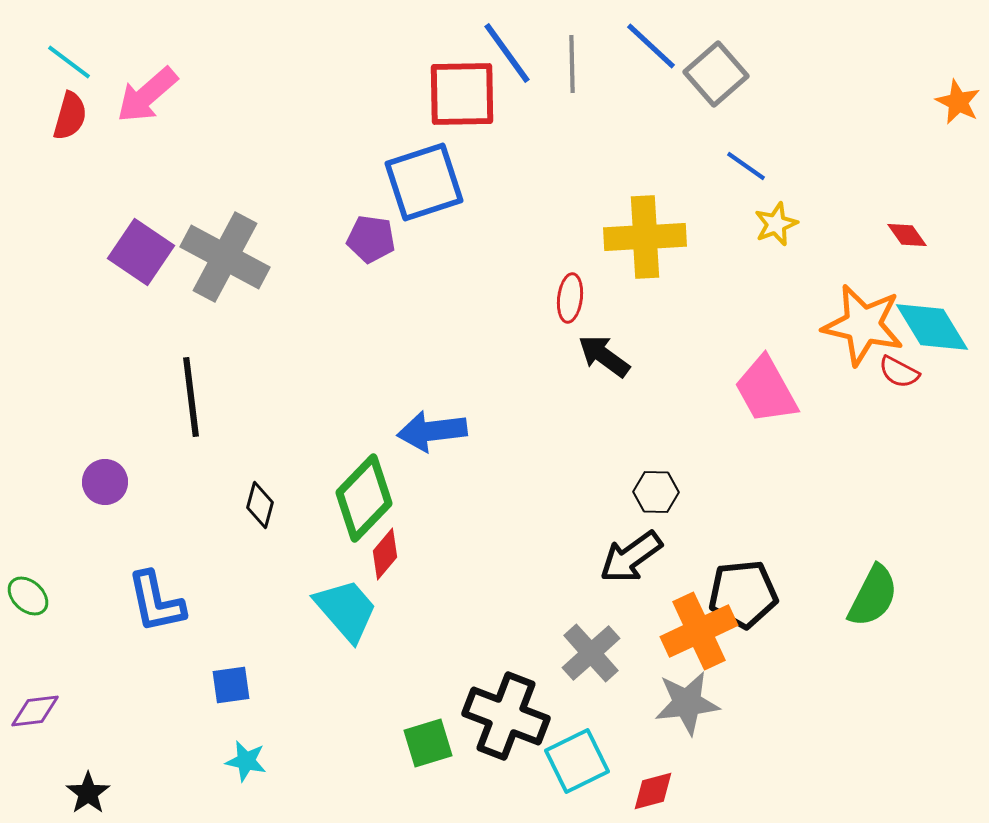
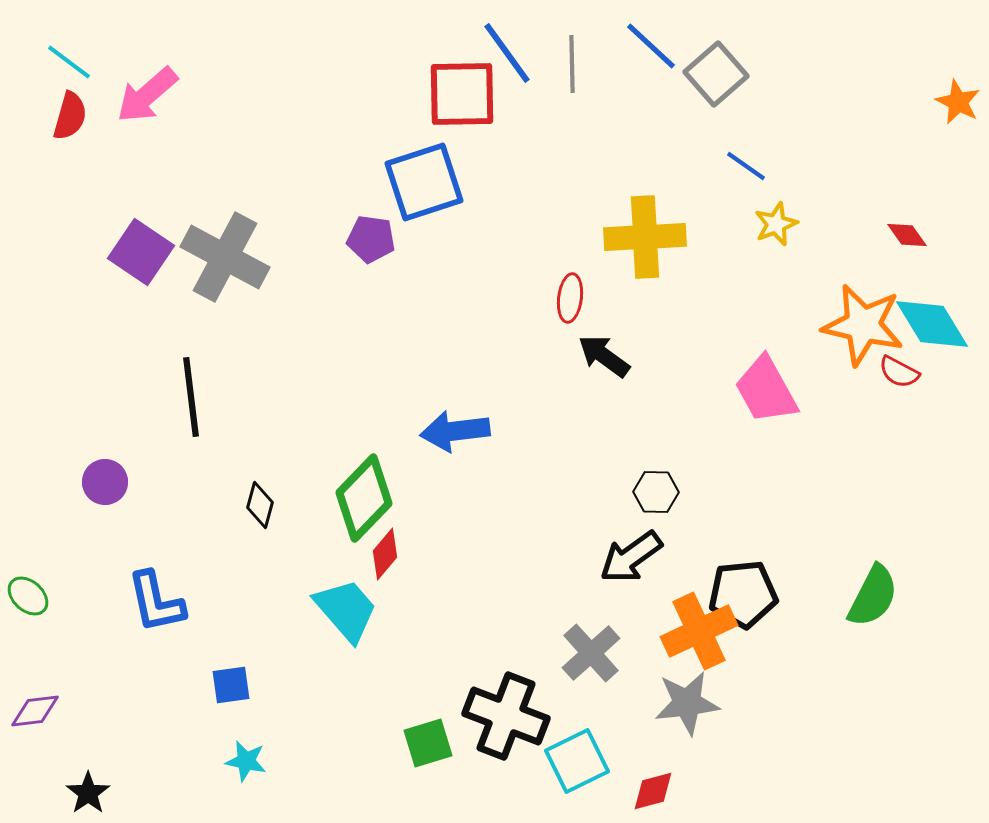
cyan diamond at (932, 327): moved 3 px up
blue arrow at (432, 431): moved 23 px right
